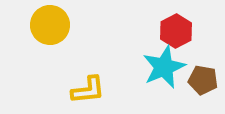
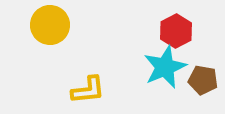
cyan star: moved 1 px right
